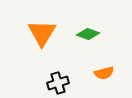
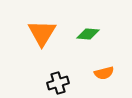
green diamond: rotated 15 degrees counterclockwise
